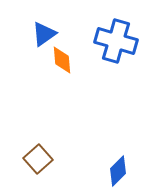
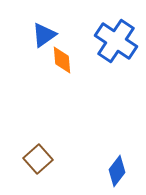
blue triangle: moved 1 px down
blue cross: rotated 18 degrees clockwise
blue diamond: moved 1 px left; rotated 8 degrees counterclockwise
